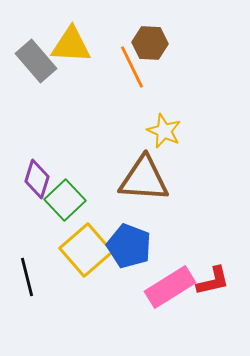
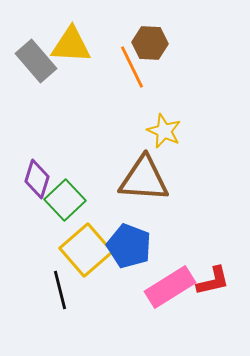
black line: moved 33 px right, 13 px down
